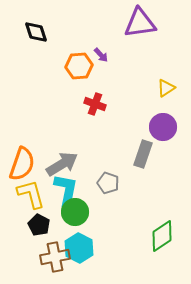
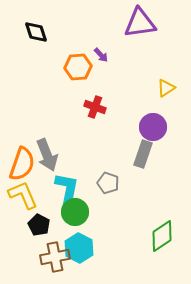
orange hexagon: moved 1 px left, 1 px down
red cross: moved 3 px down
purple circle: moved 10 px left
gray arrow: moved 15 px left, 9 px up; rotated 100 degrees clockwise
cyan L-shape: moved 1 px right, 1 px up
yellow L-shape: moved 8 px left, 1 px down; rotated 8 degrees counterclockwise
